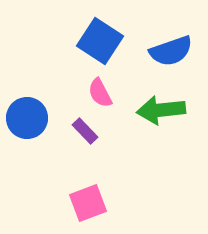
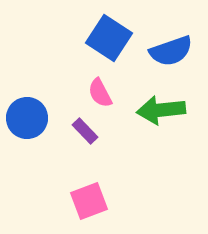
blue square: moved 9 px right, 3 px up
pink square: moved 1 px right, 2 px up
